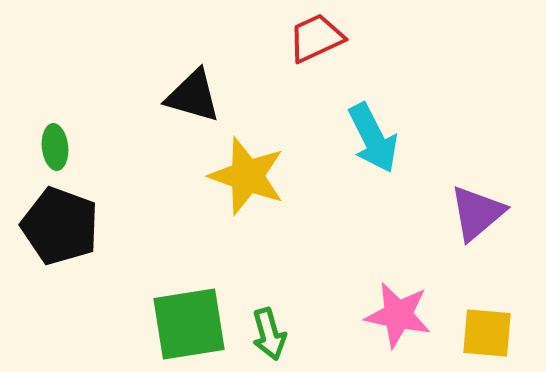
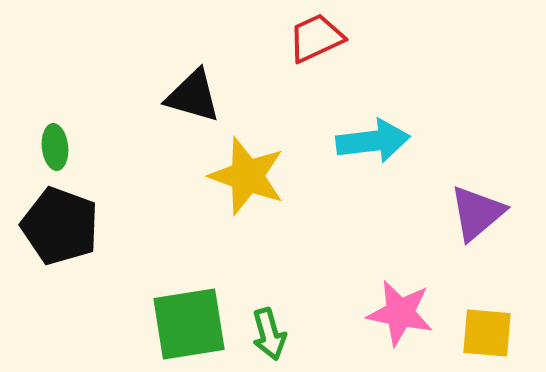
cyan arrow: moved 3 px down; rotated 70 degrees counterclockwise
pink star: moved 2 px right, 2 px up
